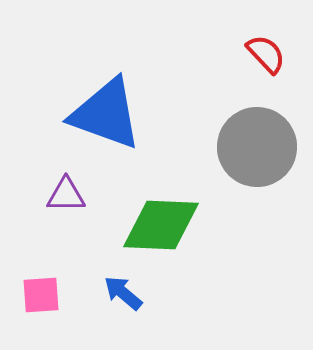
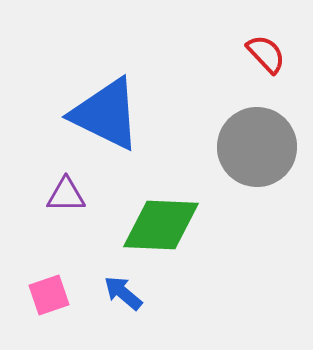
blue triangle: rotated 6 degrees clockwise
pink square: moved 8 px right; rotated 15 degrees counterclockwise
